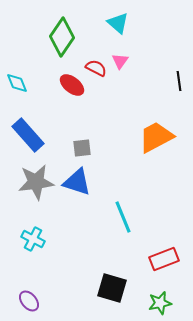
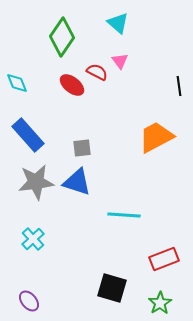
pink triangle: rotated 12 degrees counterclockwise
red semicircle: moved 1 px right, 4 px down
black line: moved 5 px down
cyan line: moved 1 px right, 2 px up; rotated 64 degrees counterclockwise
cyan cross: rotated 20 degrees clockwise
green star: rotated 20 degrees counterclockwise
